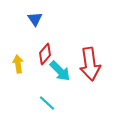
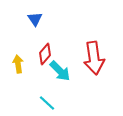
red arrow: moved 4 px right, 6 px up
